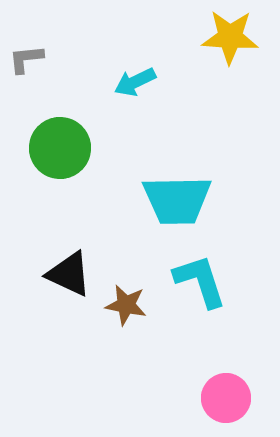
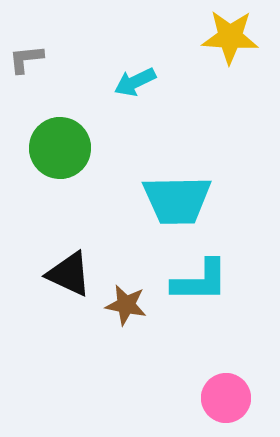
cyan L-shape: rotated 108 degrees clockwise
